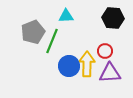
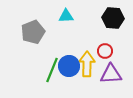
green line: moved 29 px down
purple triangle: moved 1 px right, 1 px down
